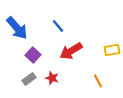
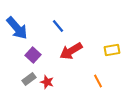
red star: moved 5 px left, 4 px down
